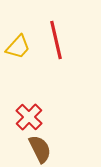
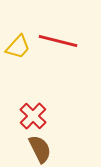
red line: moved 2 px right, 1 px down; rotated 63 degrees counterclockwise
red cross: moved 4 px right, 1 px up
